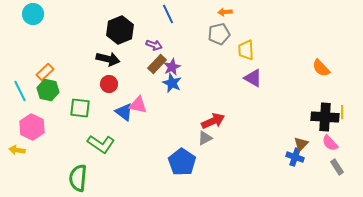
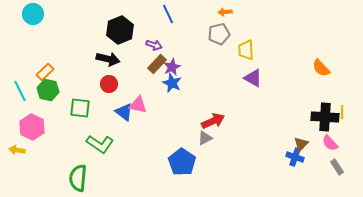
green L-shape: moved 1 px left
